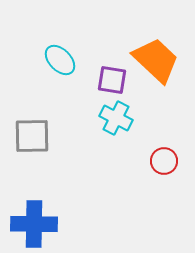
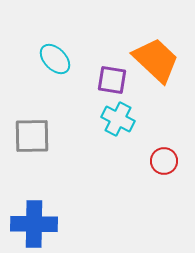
cyan ellipse: moved 5 px left, 1 px up
cyan cross: moved 2 px right, 1 px down
